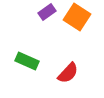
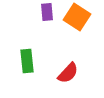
purple rectangle: rotated 60 degrees counterclockwise
green rectangle: rotated 60 degrees clockwise
